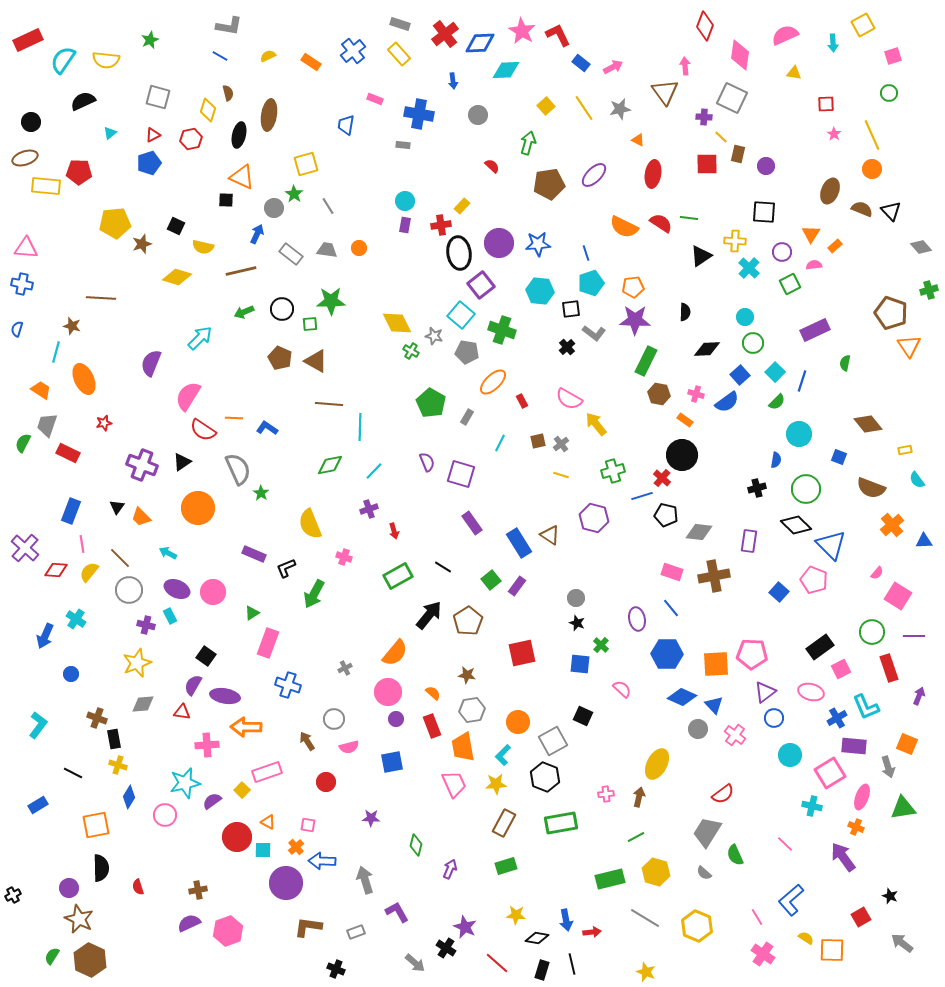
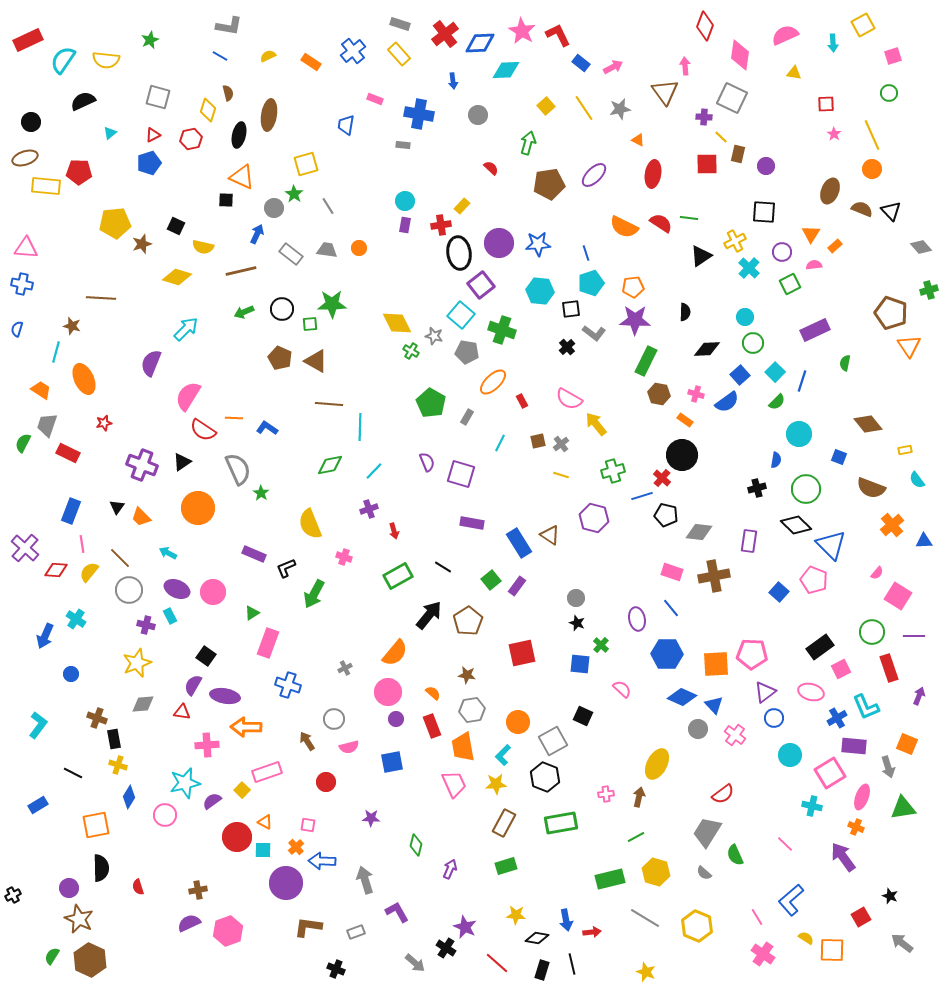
red semicircle at (492, 166): moved 1 px left, 2 px down
yellow cross at (735, 241): rotated 30 degrees counterclockwise
green star at (331, 301): moved 1 px right, 3 px down
cyan arrow at (200, 338): moved 14 px left, 9 px up
purple rectangle at (472, 523): rotated 45 degrees counterclockwise
orange triangle at (268, 822): moved 3 px left
